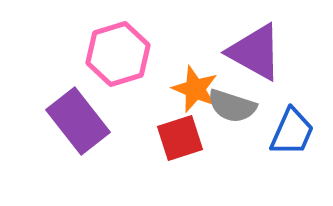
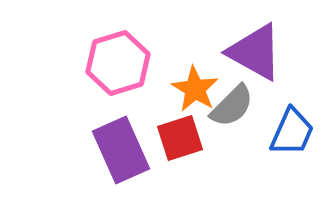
pink hexagon: moved 9 px down
orange star: rotated 9 degrees clockwise
gray semicircle: rotated 63 degrees counterclockwise
purple rectangle: moved 43 px right, 29 px down; rotated 14 degrees clockwise
